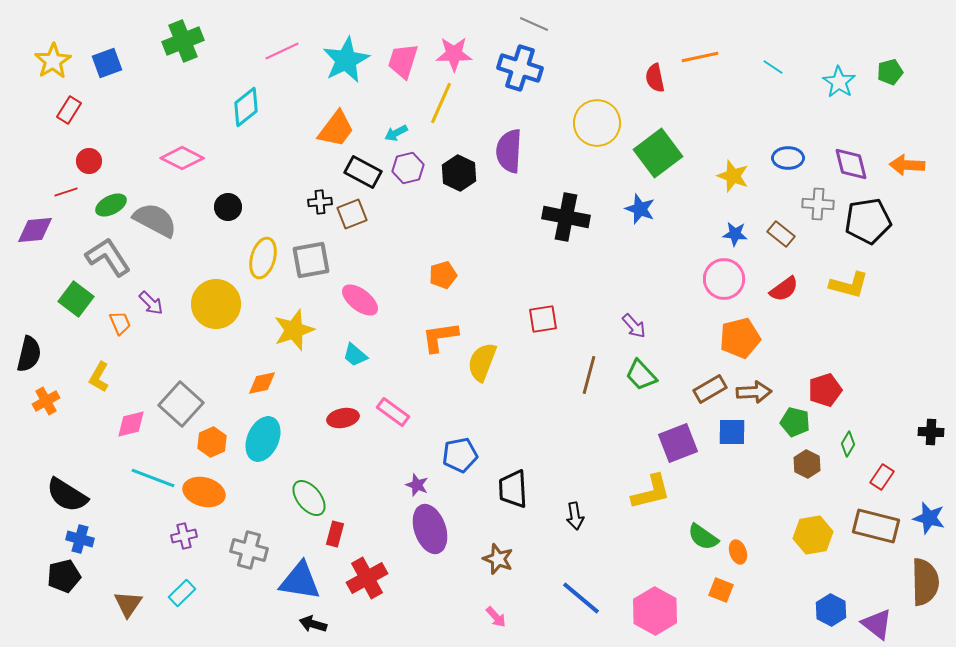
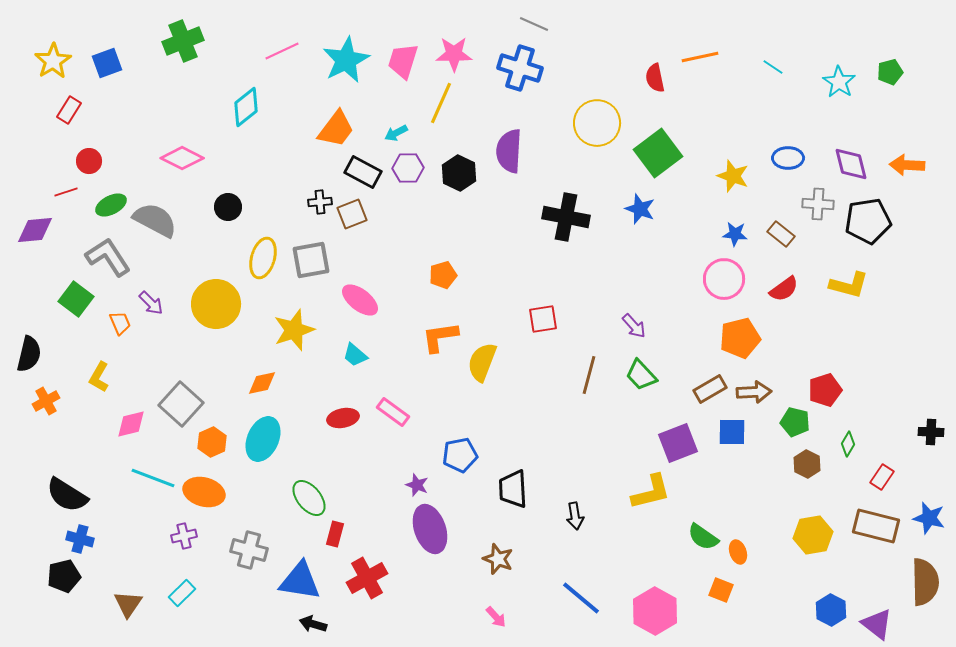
purple hexagon at (408, 168): rotated 12 degrees clockwise
